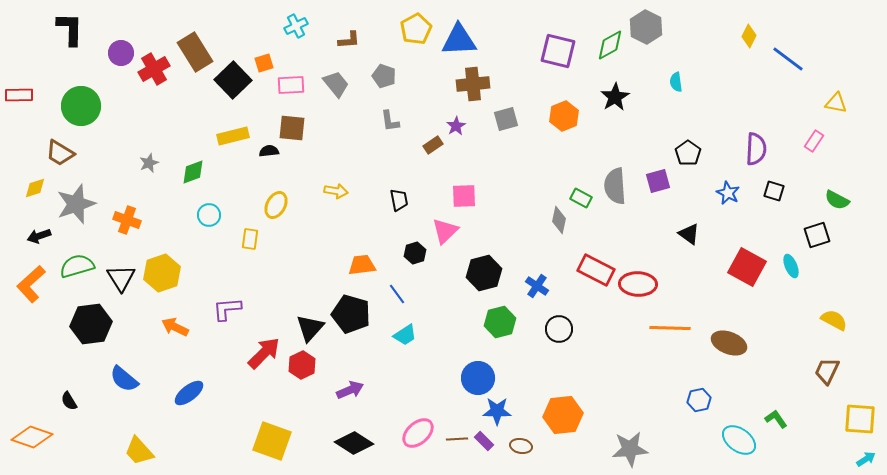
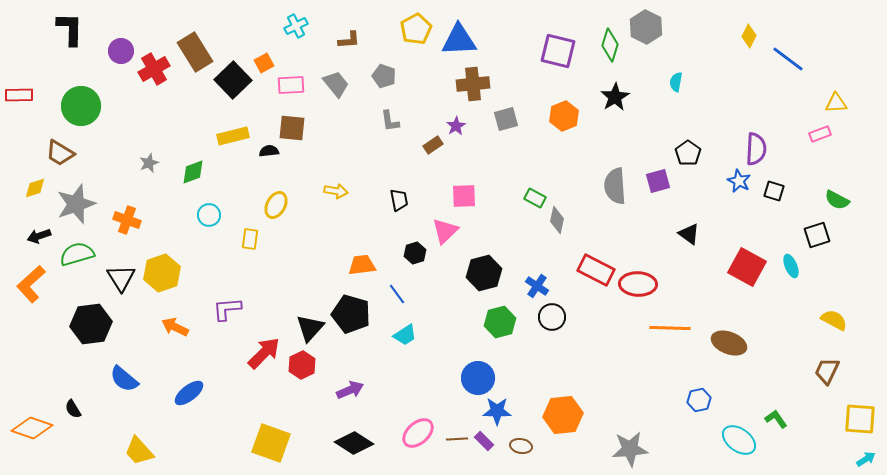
green diamond at (610, 45): rotated 44 degrees counterclockwise
purple circle at (121, 53): moved 2 px up
orange square at (264, 63): rotated 12 degrees counterclockwise
cyan semicircle at (676, 82): rotated 18 degrees clockwise
yellow triangle at (836, 103): rotated 15 degrees counterclockwise
pink rectangle at (814, 141): moved 6 px right, 7 px up; rotated 35 degrees clockwise
blue star at (728, 193): moved 11 px right, 12 px up
green rectangle at (581, 198): moved 46 px left
gray diamond at (559, 220): moved 2 px left
green semicircle at (77, 266): moved 12 px up
black circle at (559, 329): moved 7 px left, 12 px up
black semicircle at (69, 401): moved 4 px right, 8 px down
orange diamond at (32, 437): moved 9 px up
yellow square at (272, 441): moved 1 px left, 2 px down
